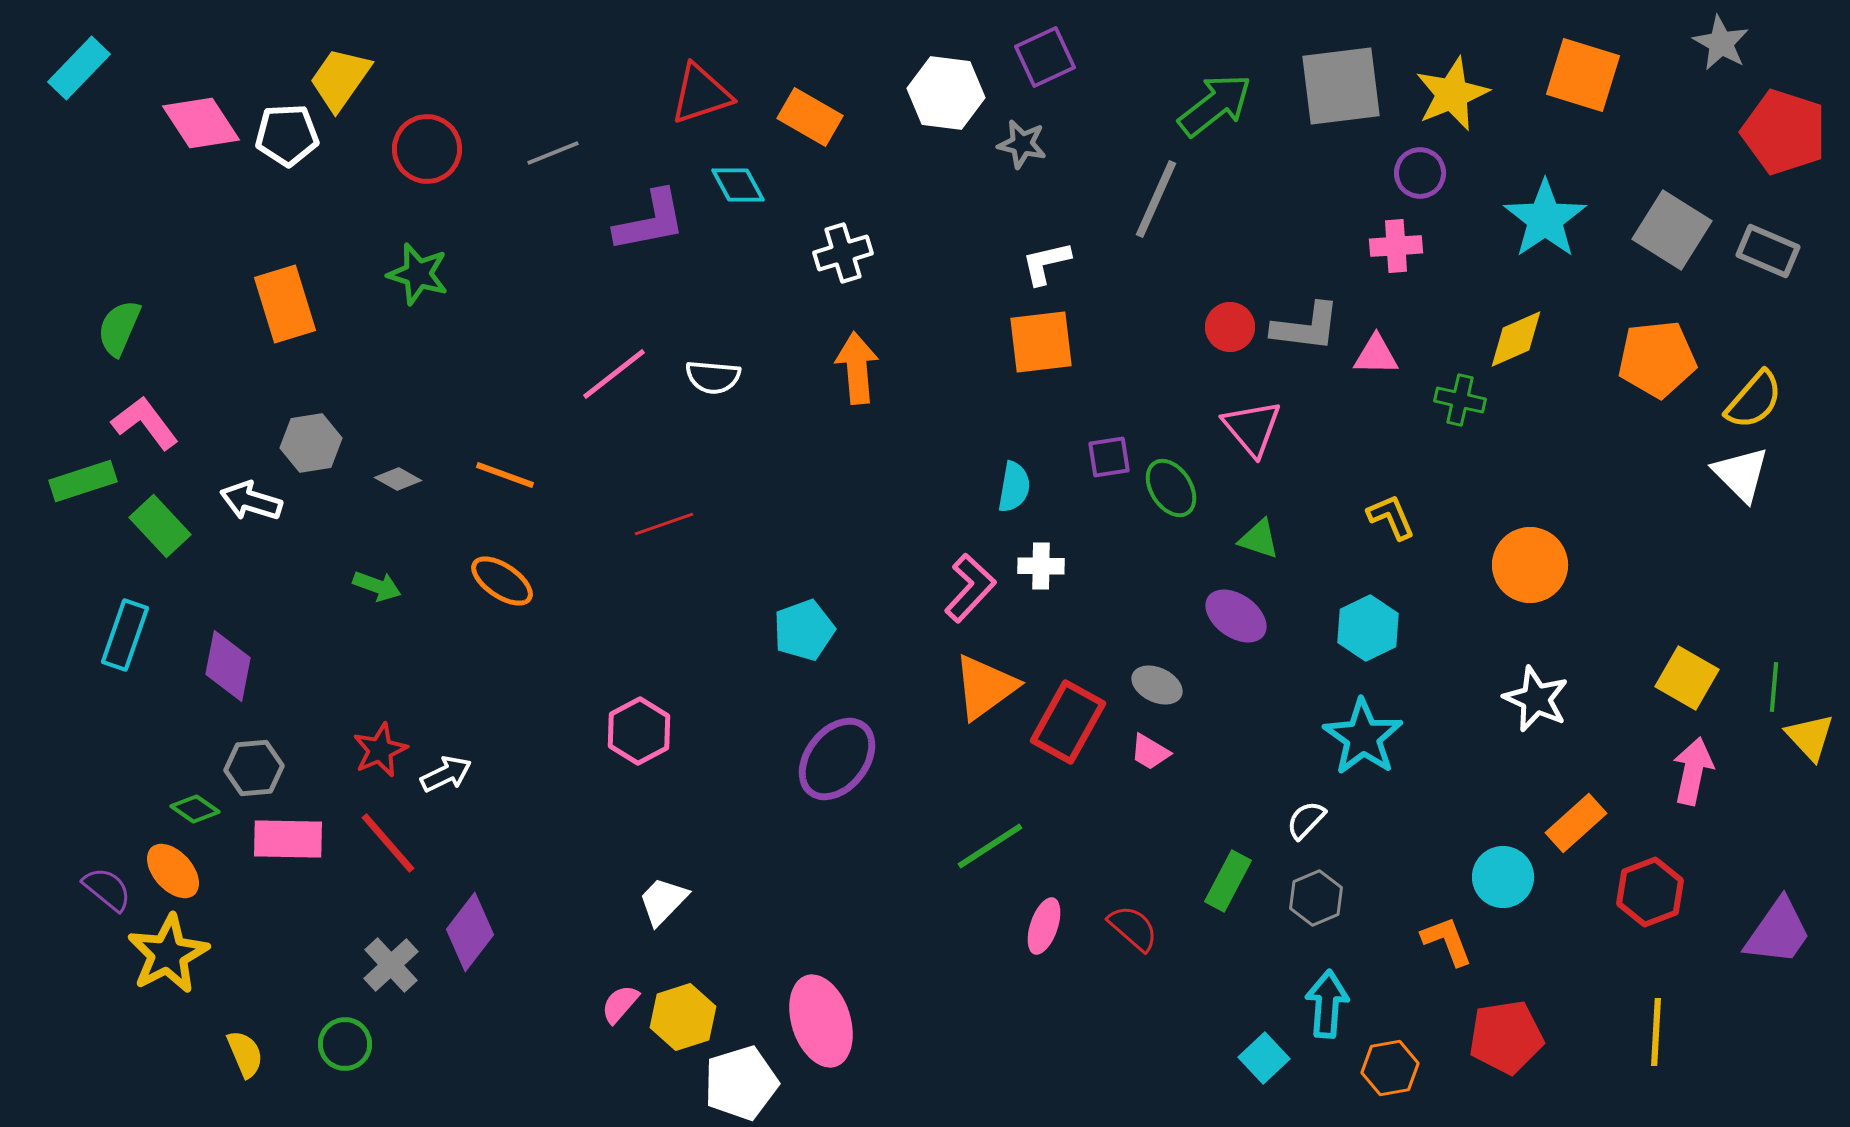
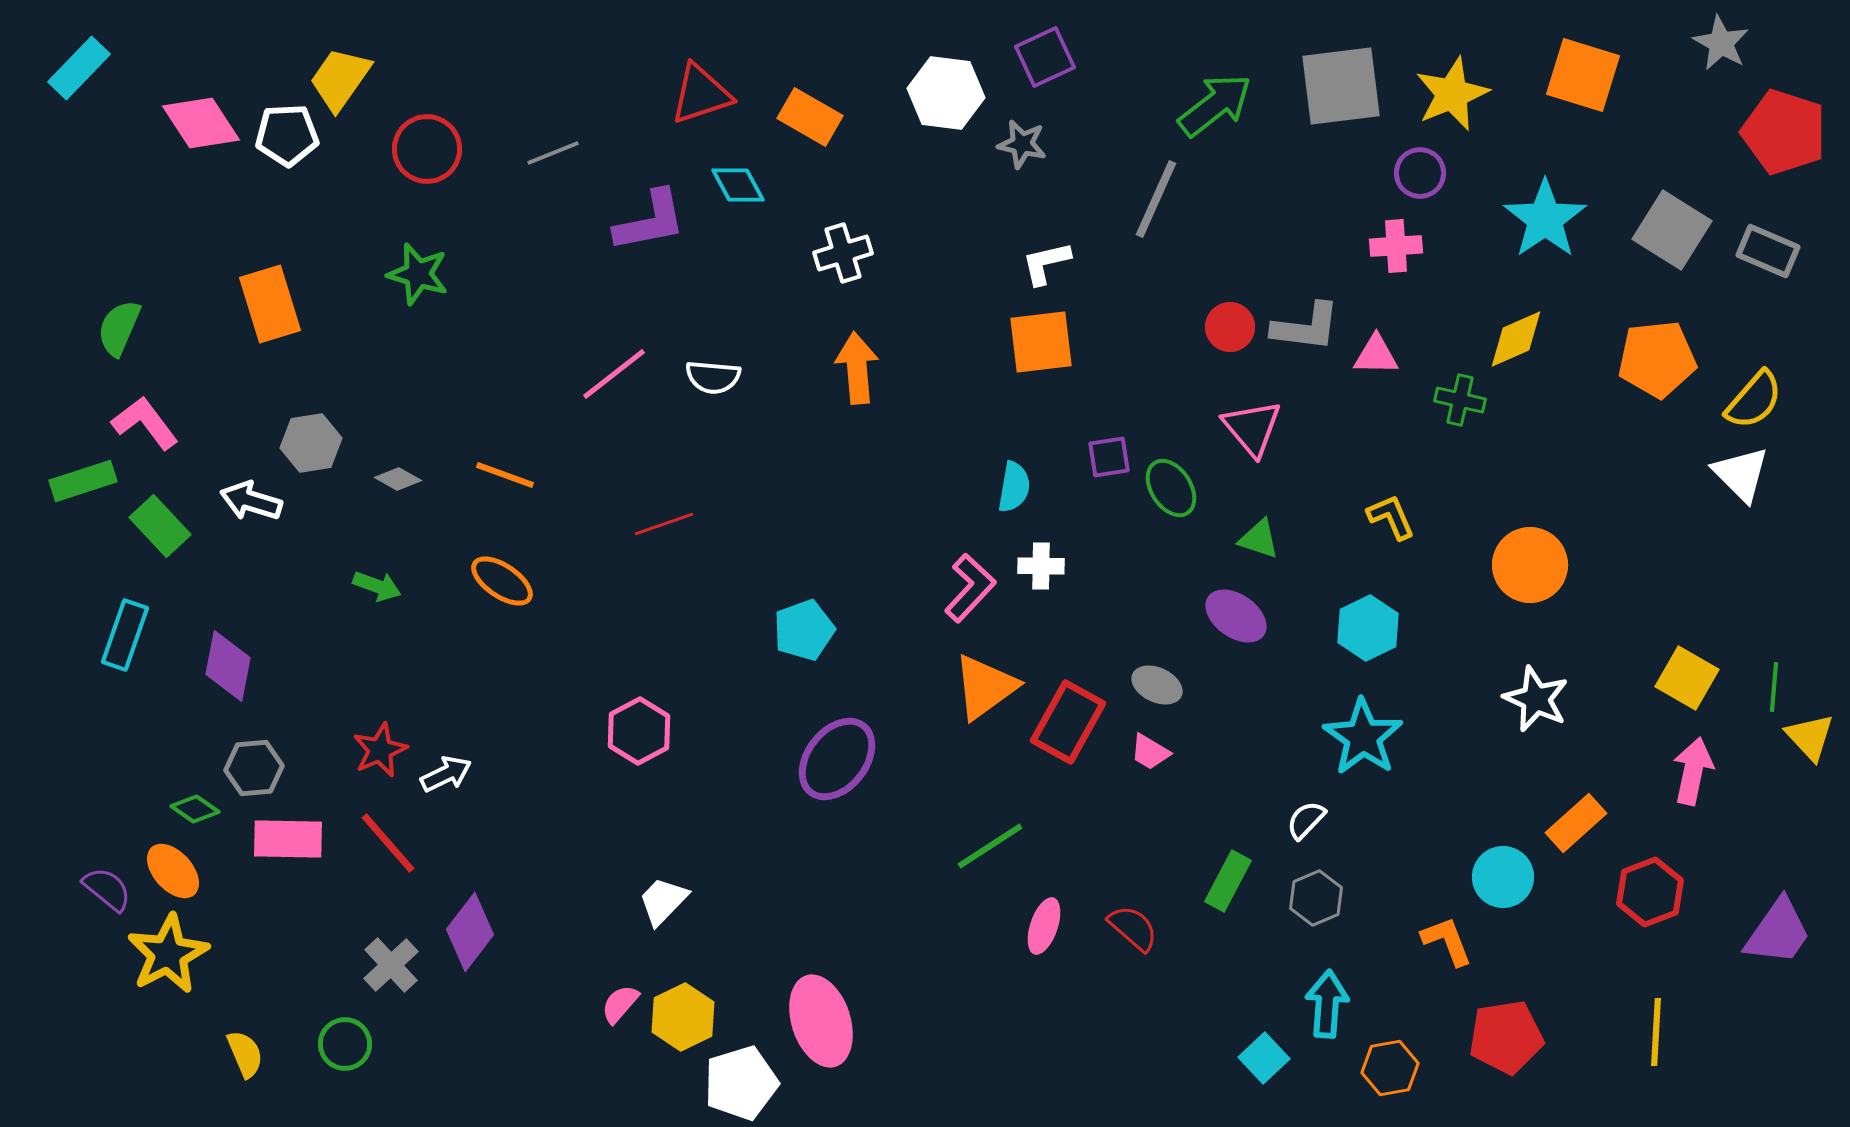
orange rectangle at (285, 304): moved 15 px left
yellow hexagon at (683, 1017): rotated 8 degrees counterclockwise
